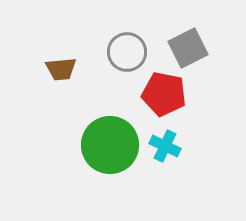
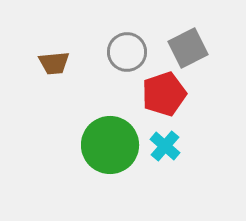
brown trapezoid: moved 7 px left, 6 px up
red pentagon: rotated 30 degrees counterclockwise
cyan cross: rotated 16 degrees clockwise
